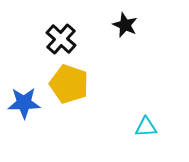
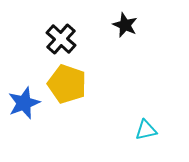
yellow pentagon: moved 2 px left
blue star: rotated 20 degrees counterclockwise
cyan triangle: moved 3 px down; rotated 10 degrees counterclockwise
